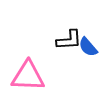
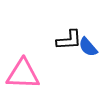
pink triangle: moved 5 px left, 2 px up
